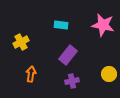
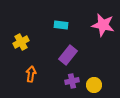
yellow circle: moved 15 px left, 11 px down
